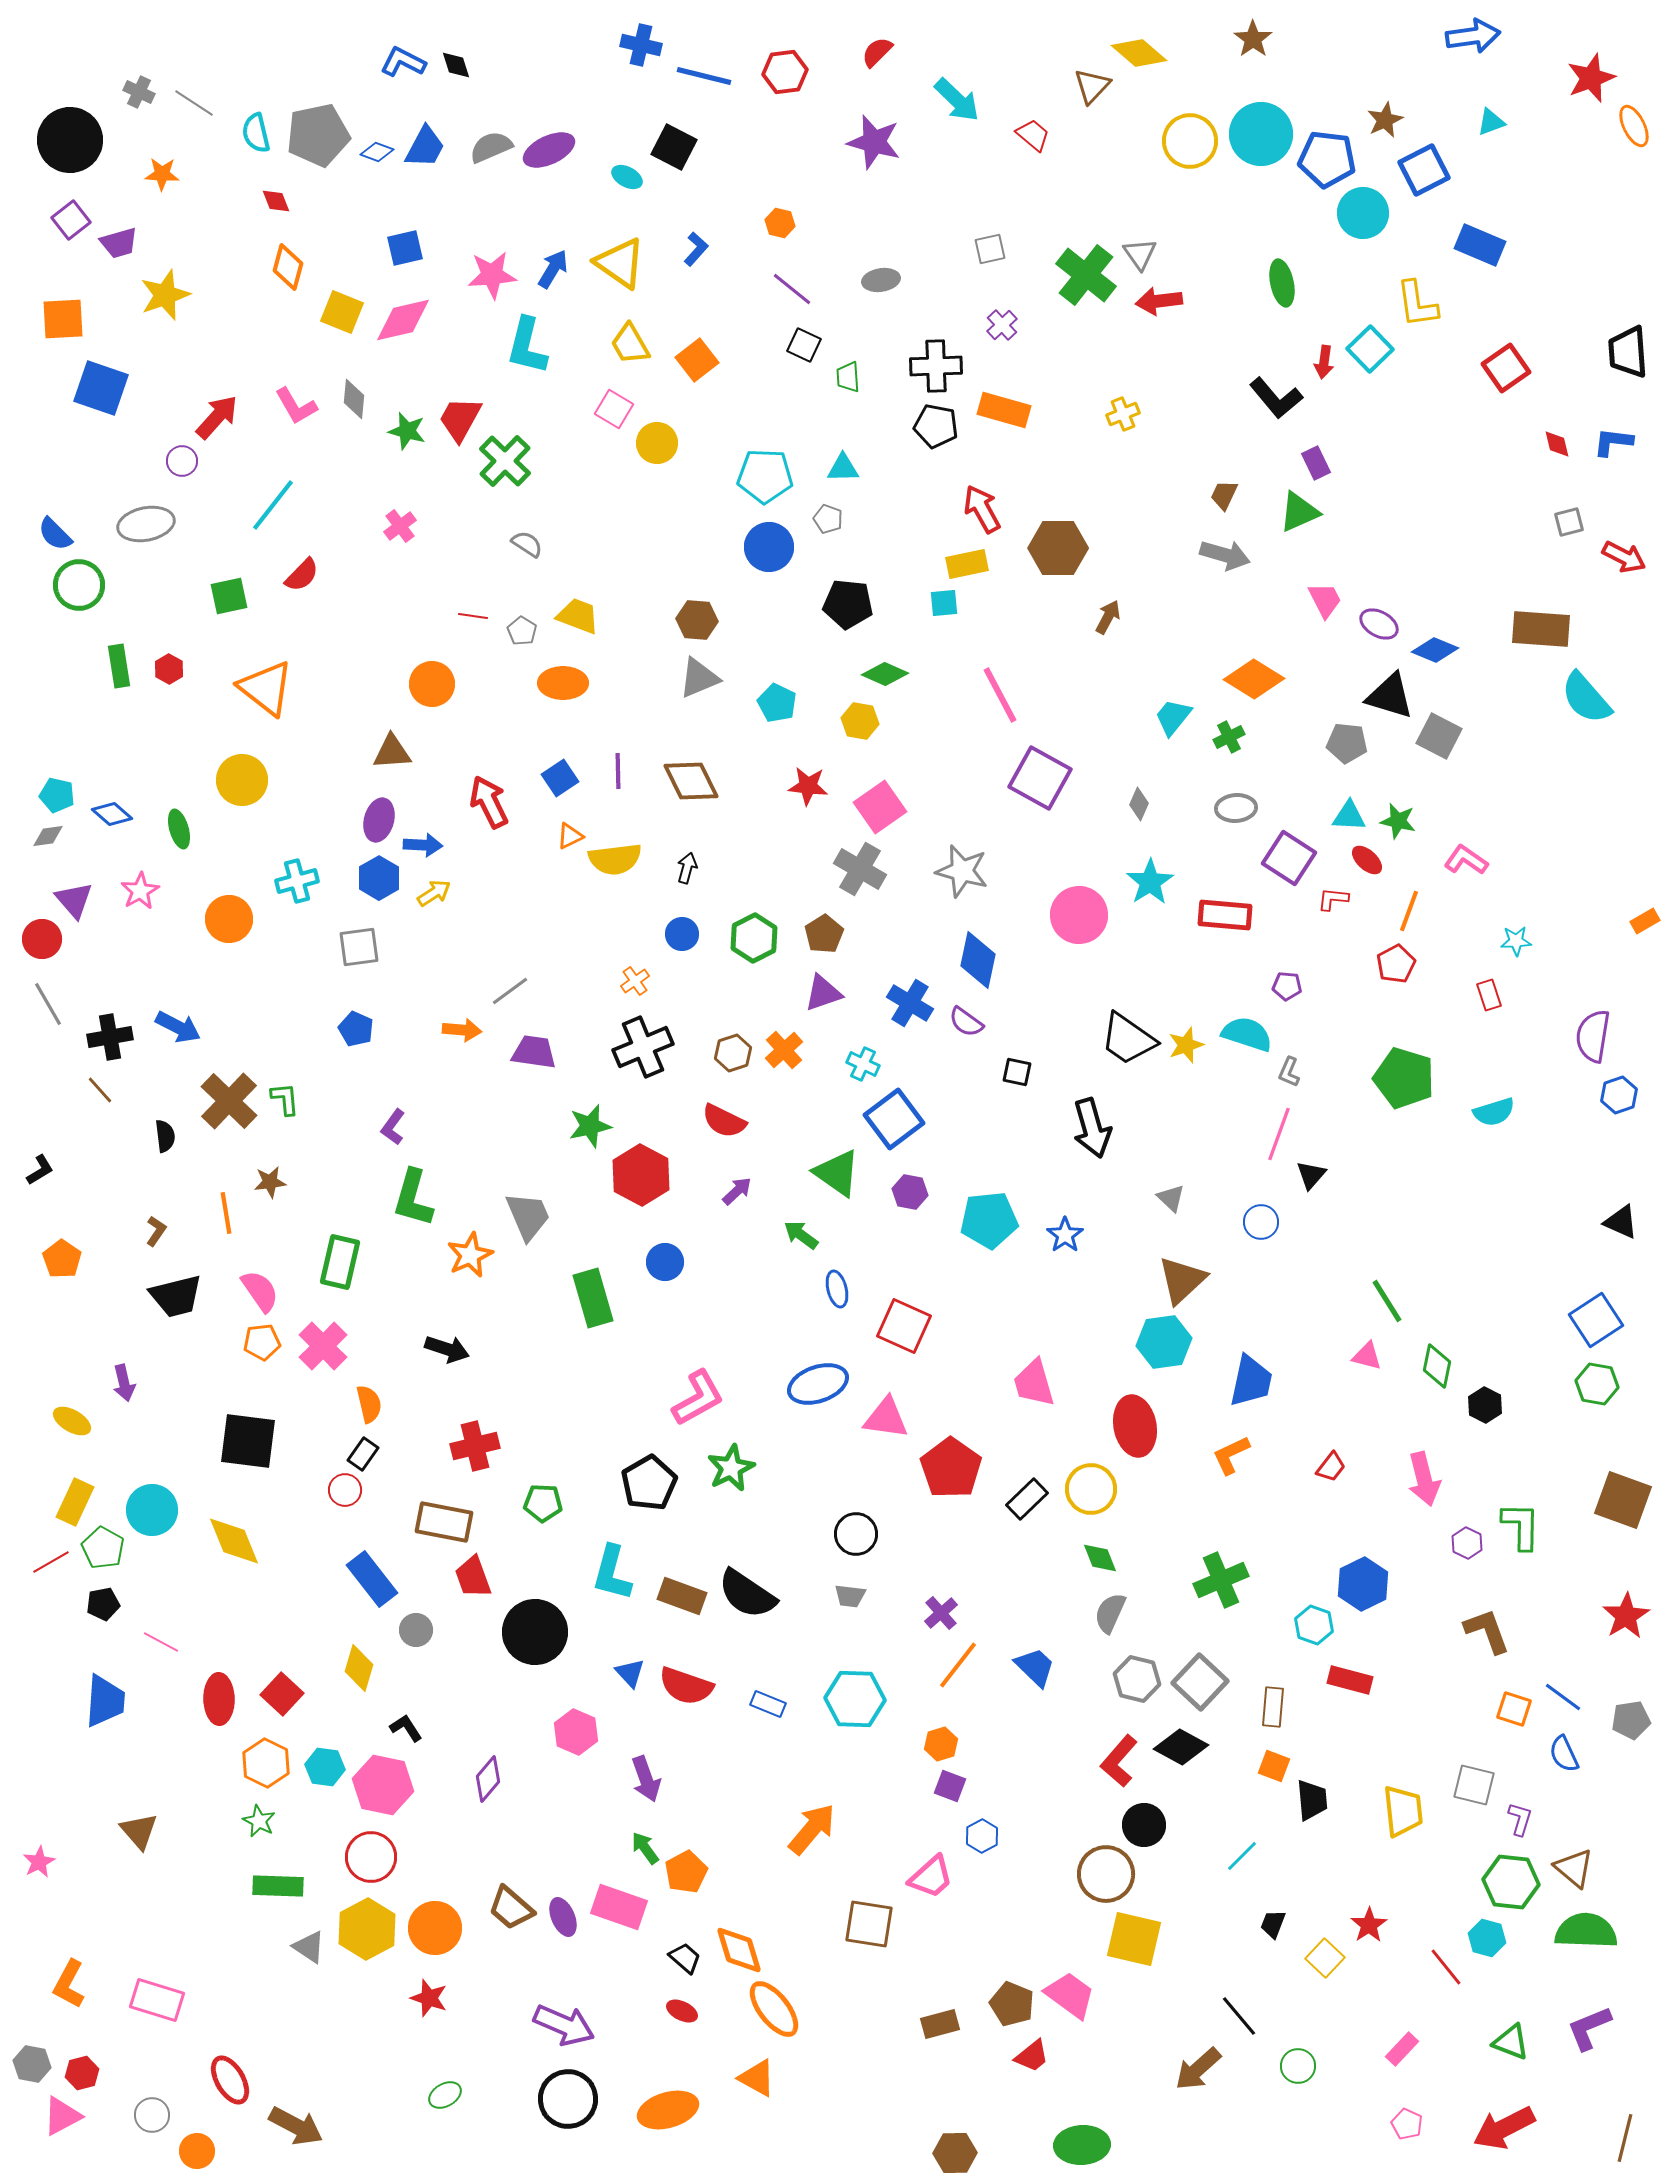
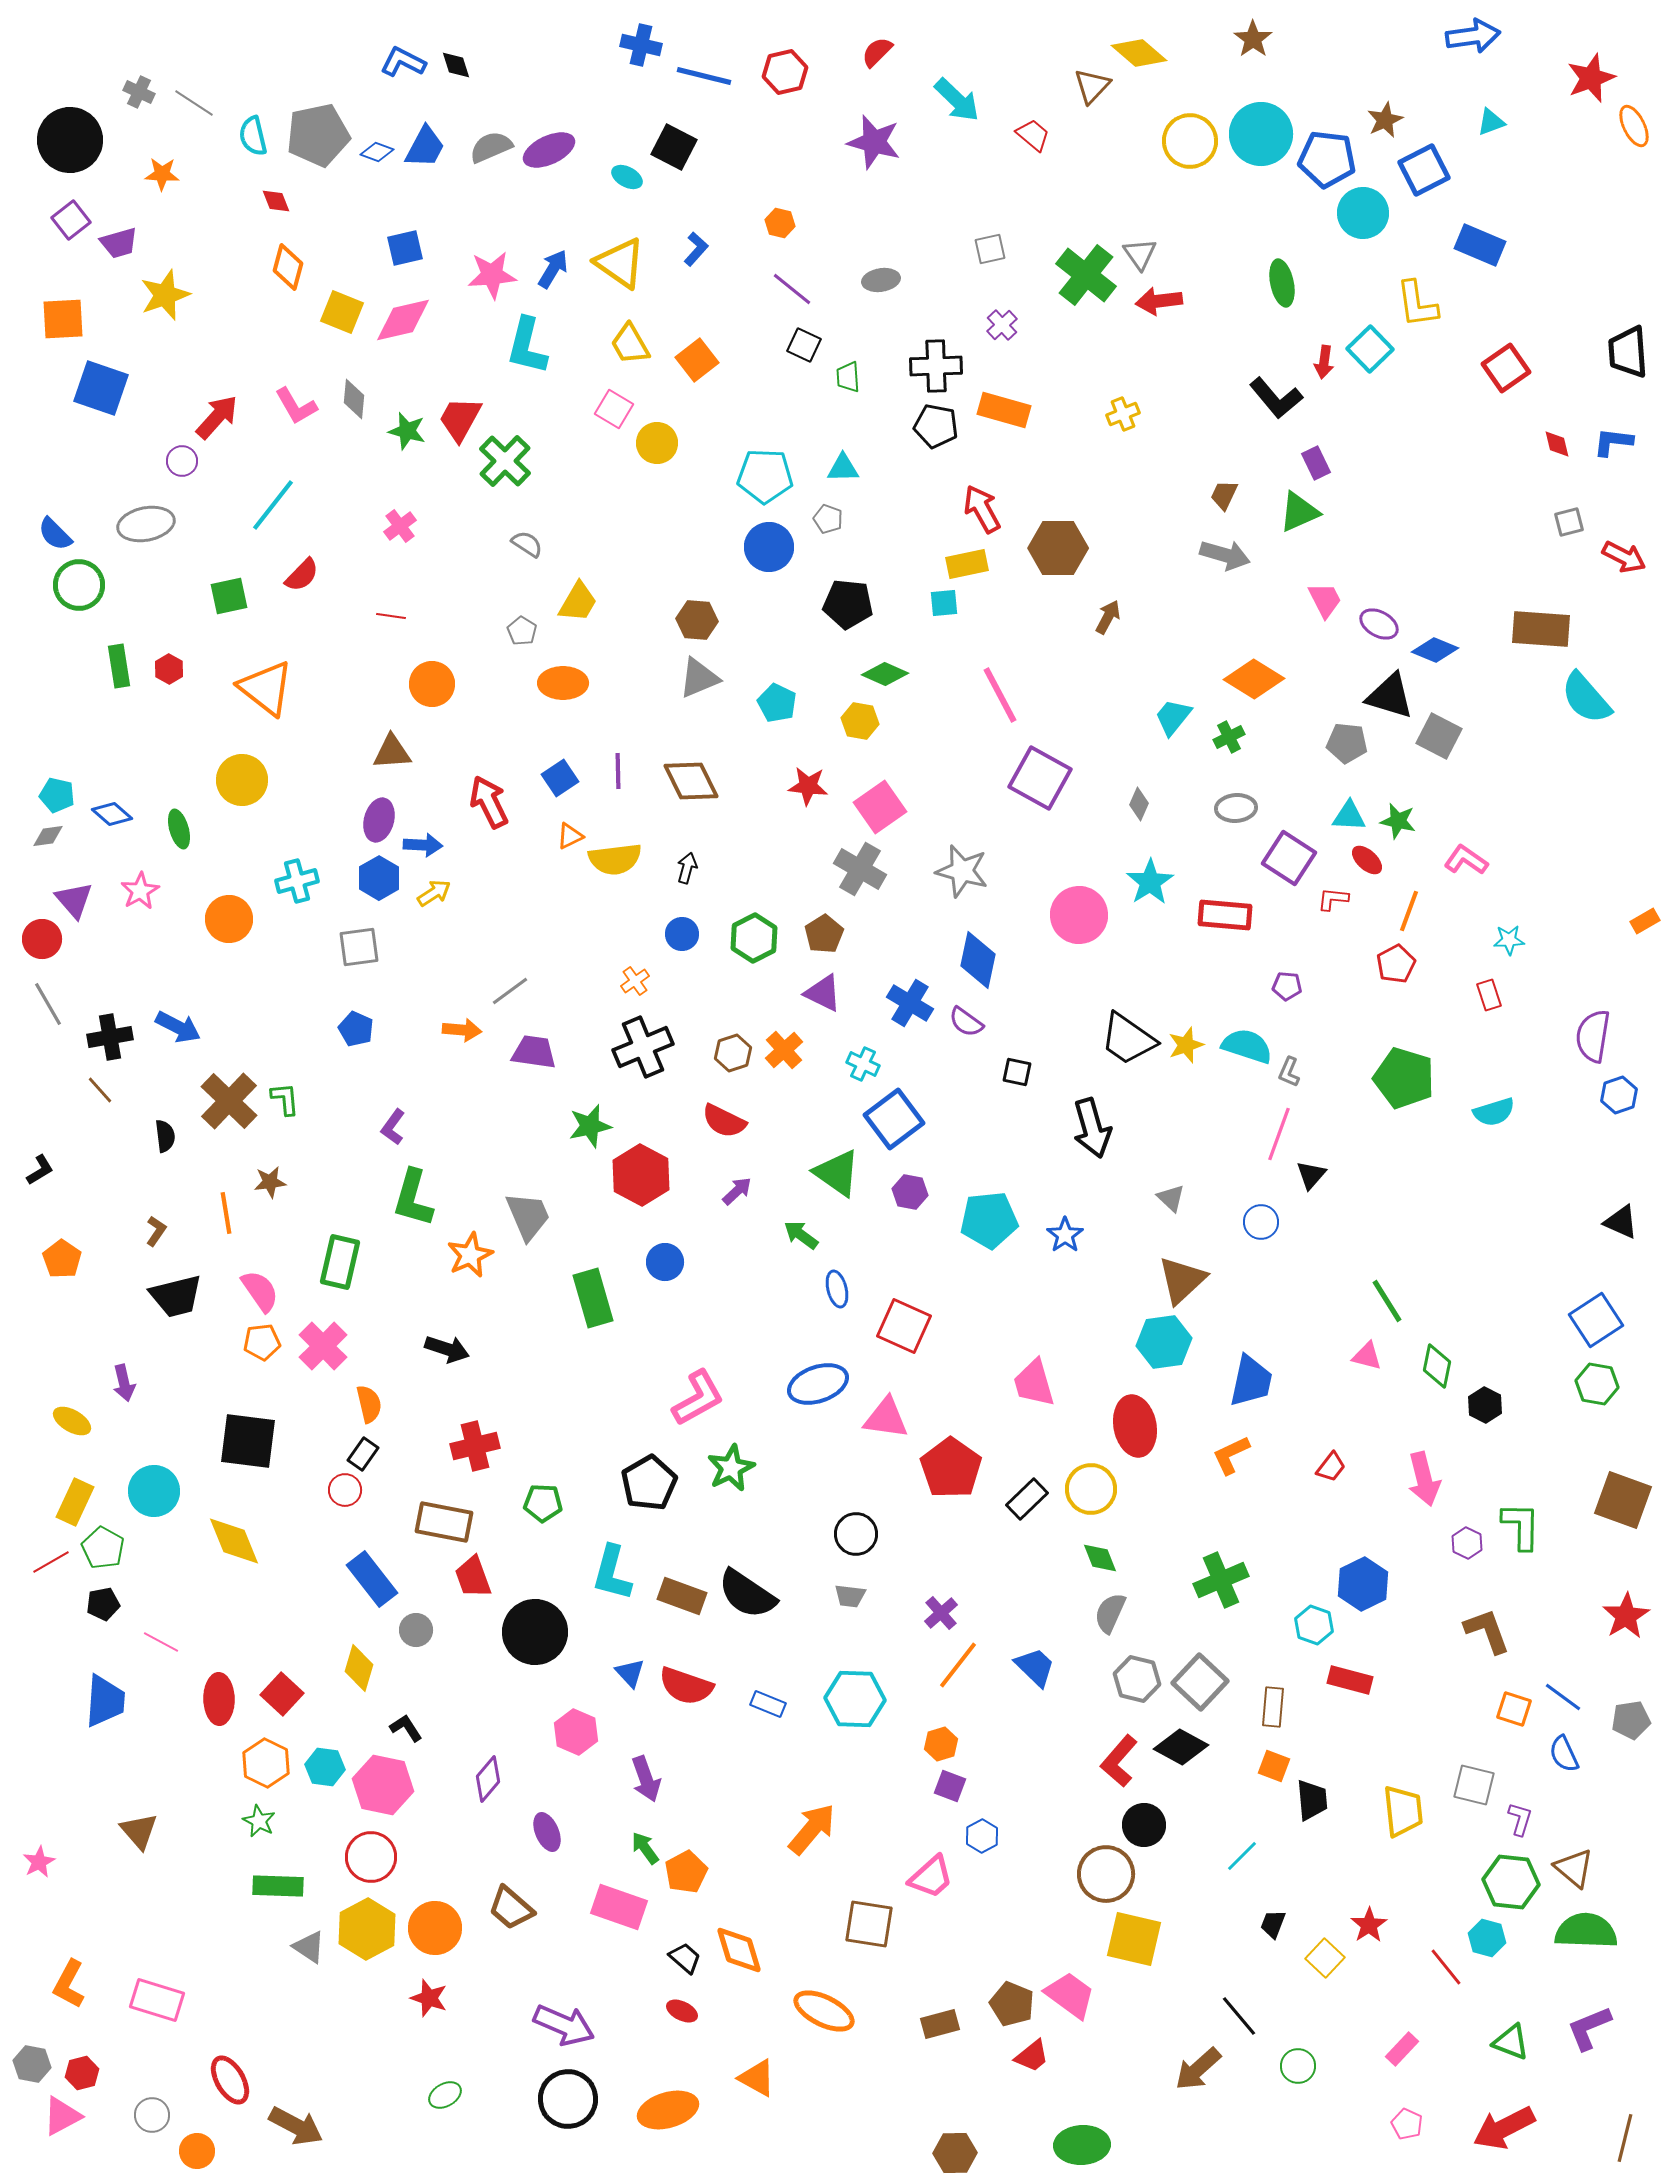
red hexagon at (785, 72): rotated 6 degrees counterclockwise
cyan semicircle at (256, 133): moved 3 px left, 3 px down
red line at (473, 616): moved 82 px left
yellow trapezoid at (578, 616): moved 14 px up; rotated 99 degrees clockwise
cyan star at (1516, 941): moved 7 px left, 1 px up
purple triangle at (823, 993): rotated 45 degrees clockwise
cyan semicircle at (1247, 1034): moved 12 px down
cyan circle at (152, 1510): moved 2 px right, 19 px up
purple ellipse at (563, 1917): moved 16 px left, 85 px up
orange ellipse at (774, 2009): moved 50 px right, 2 px down; rotated 26 degrees counterclockwise
